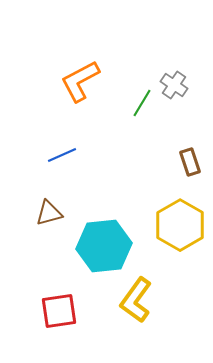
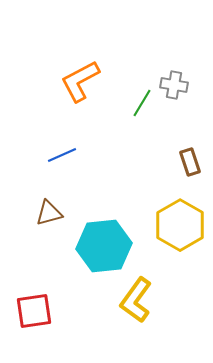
gray cross: rotated 24 degrees counterclockwise
red square: moved 25 px left
